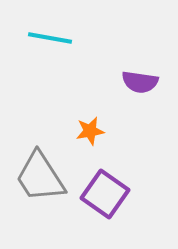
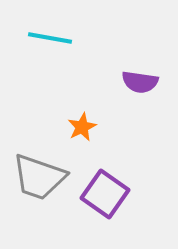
orange star: moved 8 px left, 4 px up; rotated 16 degrees counterclockwise
gray trapezoid: moved 1 px left; rotated 38 degrees counterclockwise
